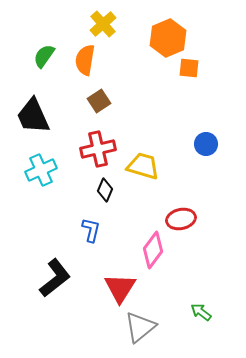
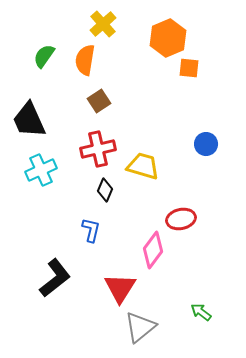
black trapezoid: moved 4 px left, 4 px down
